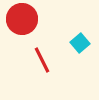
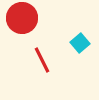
red circle: moved 1 px up
